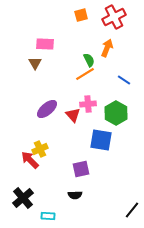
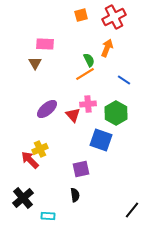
blue square: rotated 10 degrees clockwise
black semicircle: rotated 96 degrees counterclockwise
